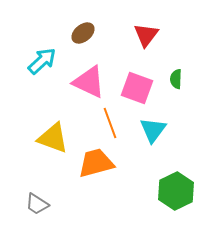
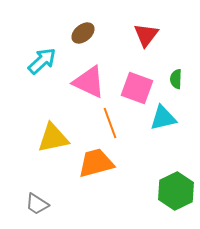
cyan triangle: moved 10 px right, 12 px up; rotated 40 degrees clockwise
yellow triangle: rotated 32 degrees counterclockwise
